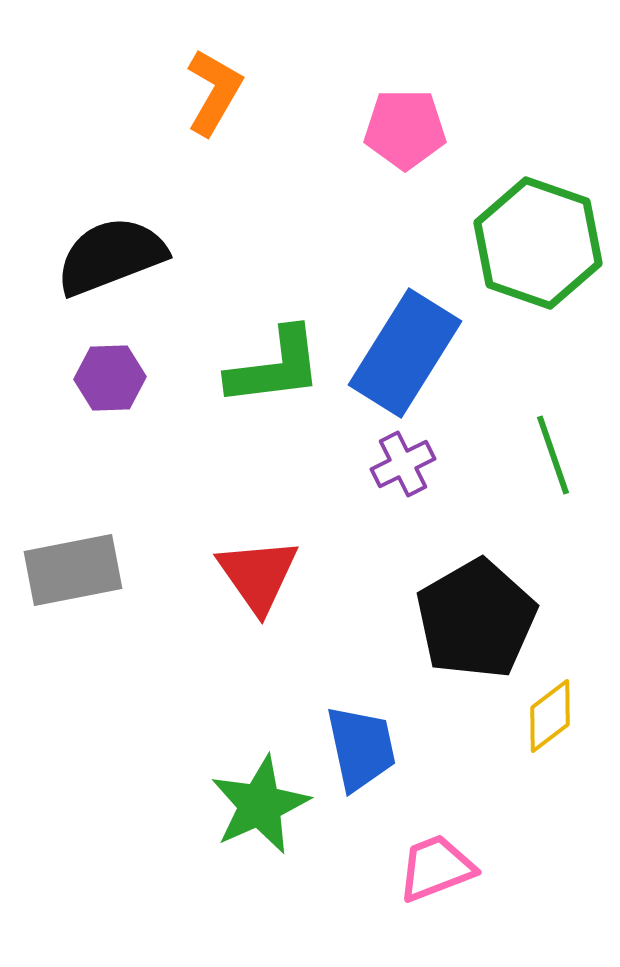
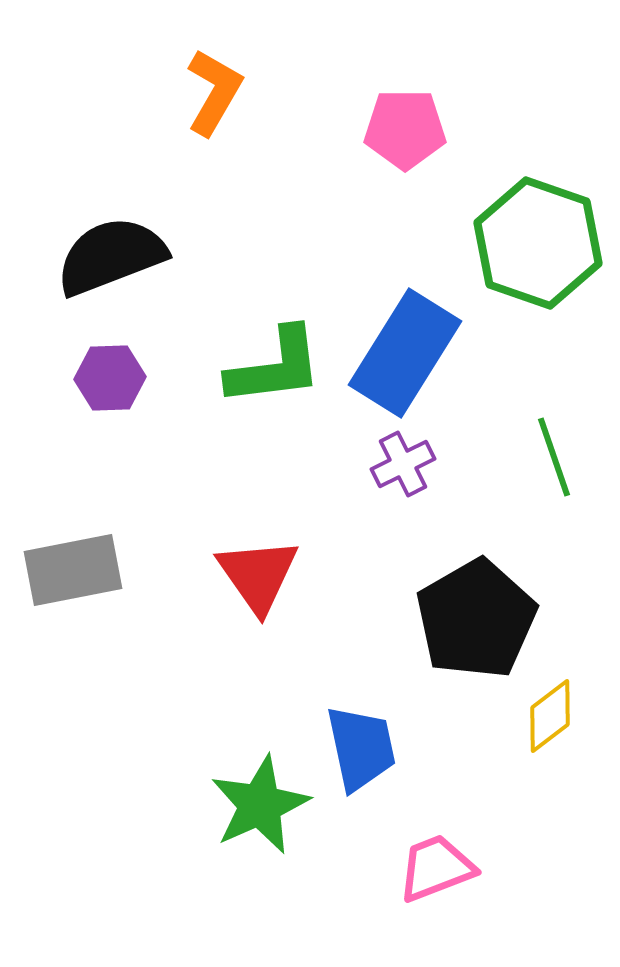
green line: moved 1 px right, 2 px down
